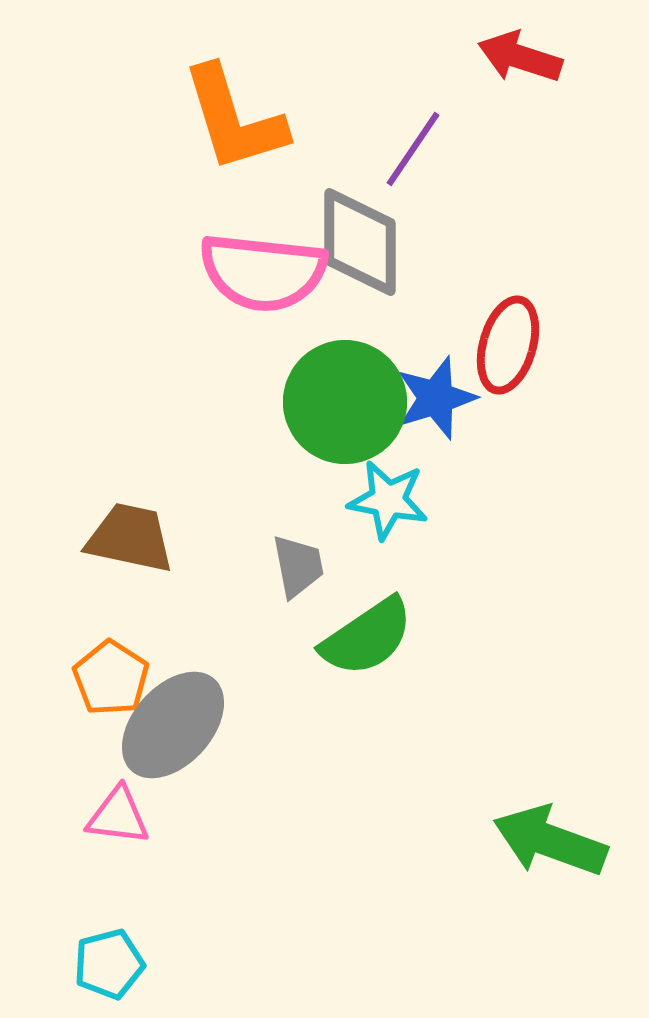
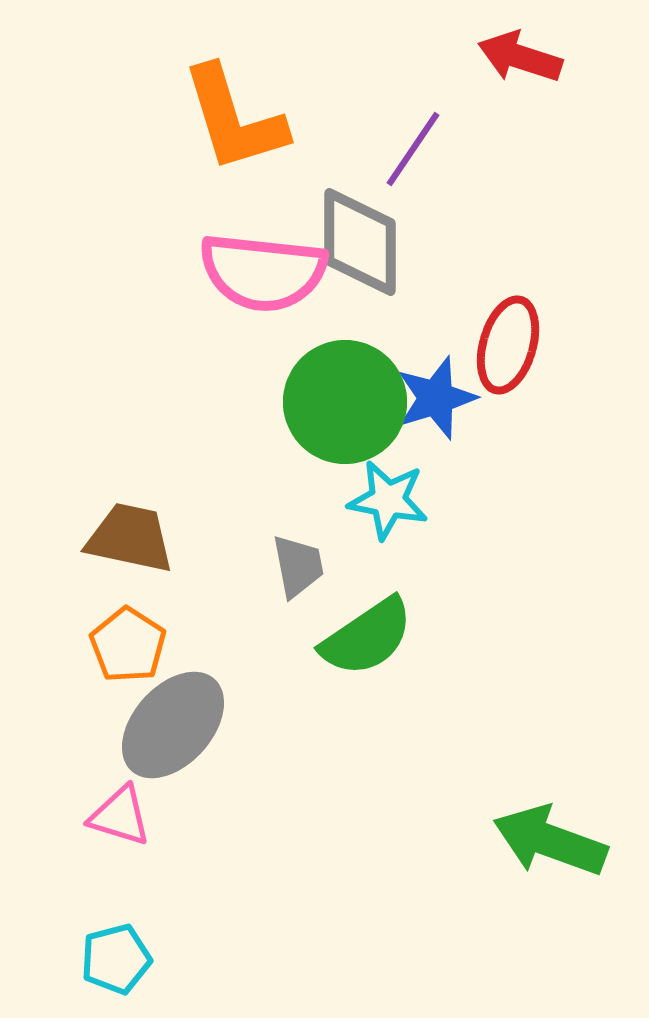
orange pentagon: moved 17 px right, 33 px up
pink triangle: moved 2 px right; rotated 10 degrees clockwise
cyan pentagon: moved 7 px right, 5 px up
